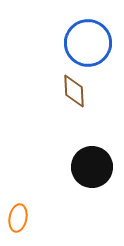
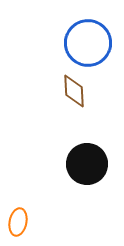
black circle: moved 5 px left, 3 px up
orange ellipse: moved 4 px down
